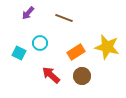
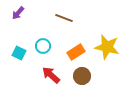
purple arrow: moved 10 px left
cyan circle: moved 3 px right, 3 px down
